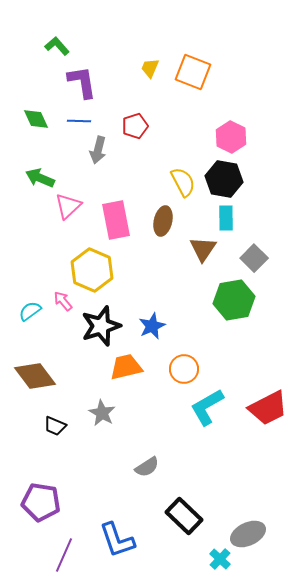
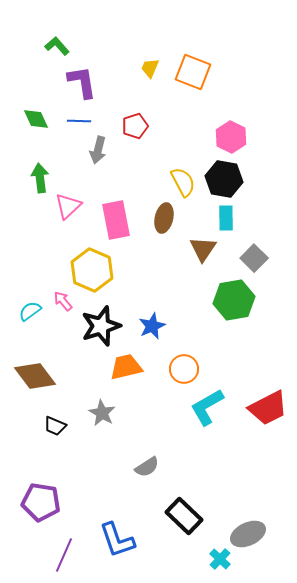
green arrow: rotated 60 degrees clockwise
brown ellipse: moved 1 px right, 3 px up
